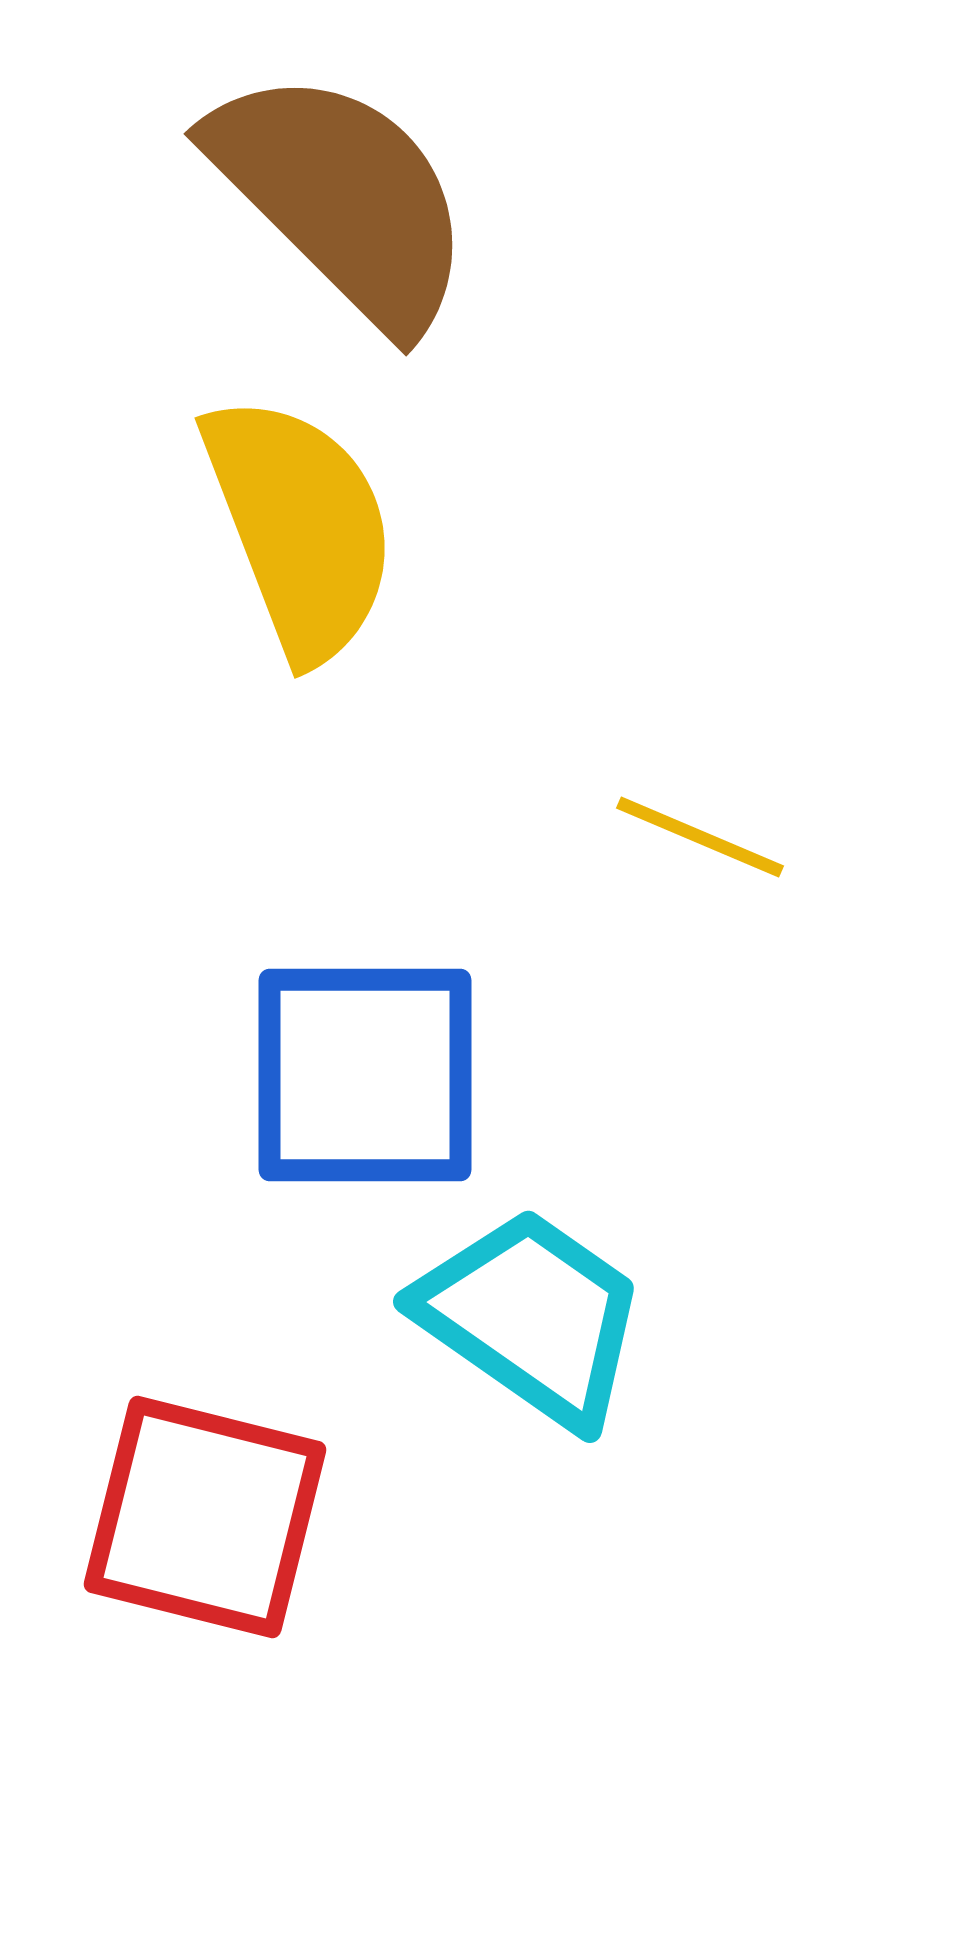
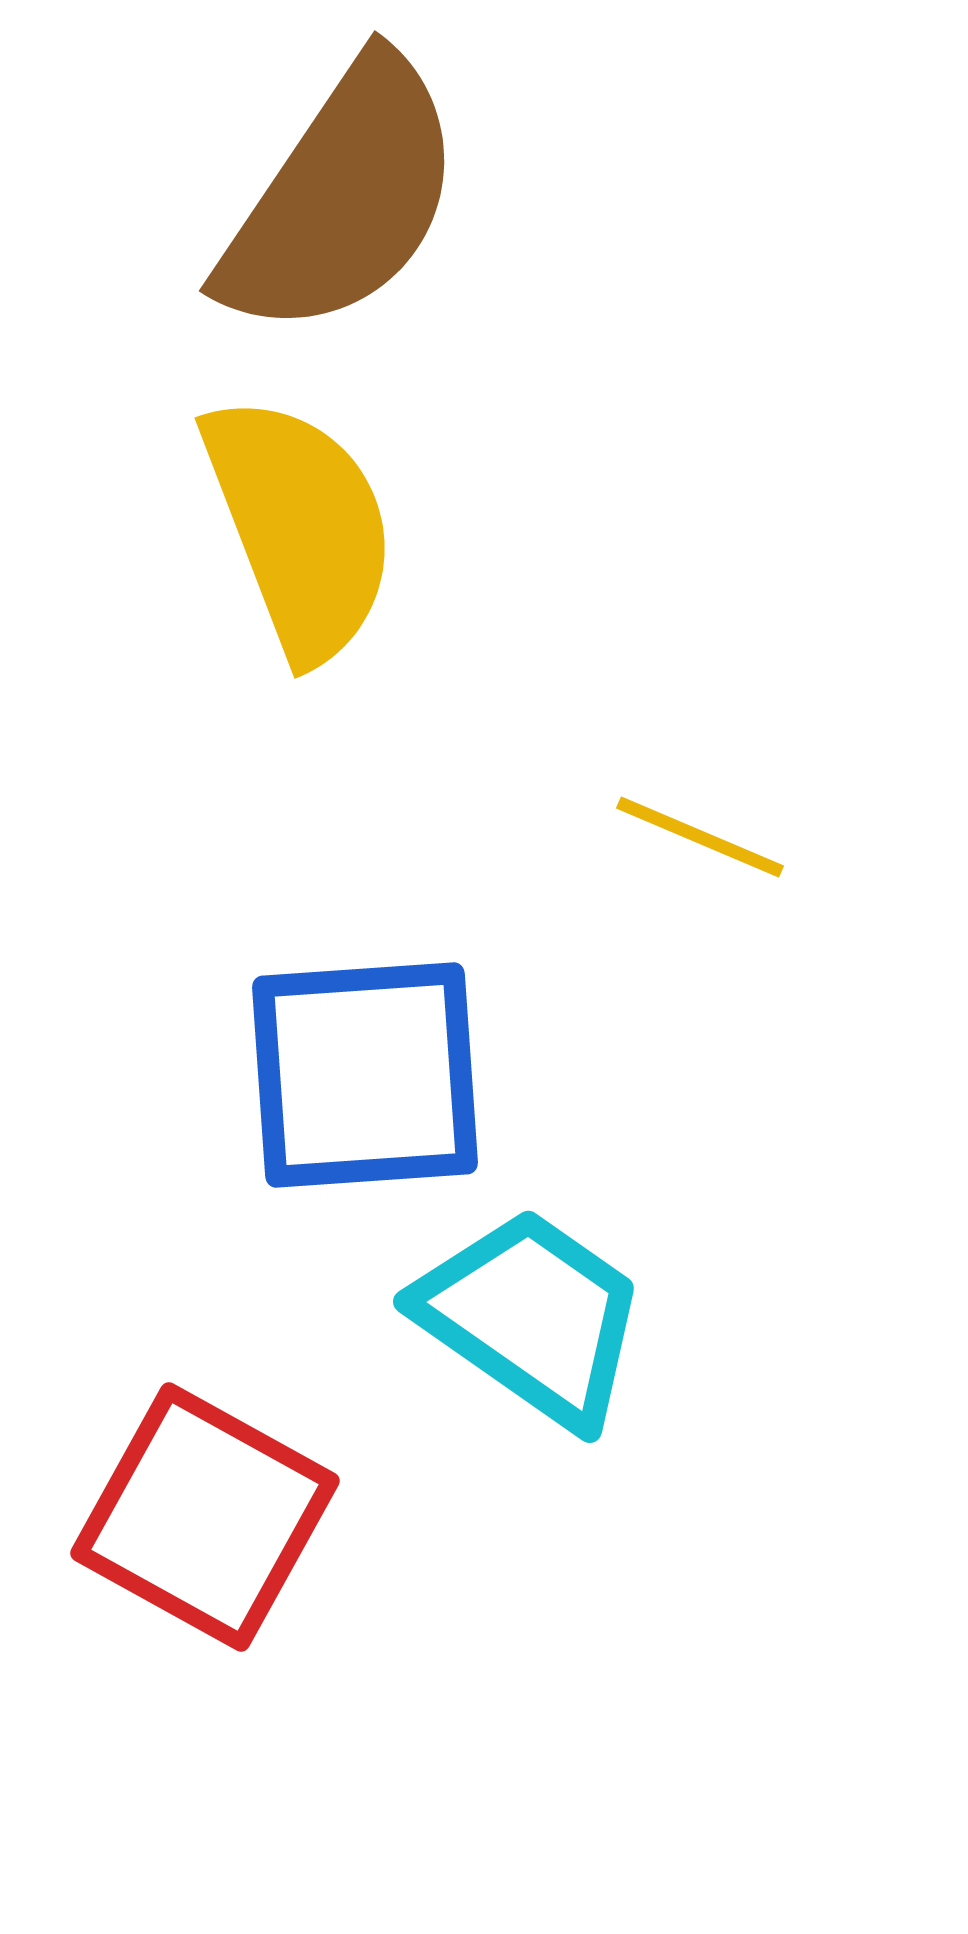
brown semicircle: rotated 79 degrees clockwise
blue square: rotated 4 degrees counterclockwise
red square: rotated 15 degrees clockwise
